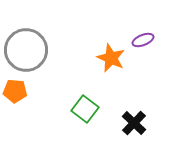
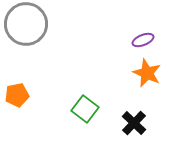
gray circle: moved 26 px up
orange star: moved 36 px right, 15 px down
orange pentagon: moved 2 px right, 4 px down; rotated 15 degrees counterclockwise
